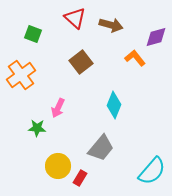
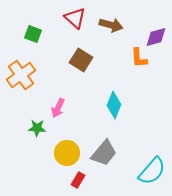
orange L-shape: moved 4 px right; rotated 145 degrees counterclockwise
brown square: moved 2 px up; rotated 20 degrees counterclockwise
gray trapezoid: moved 3 px right, 5 px down
yellow circle: moved 9 px right, 13 px up
red rectangle: moved 2 px left, 2 px down
